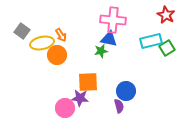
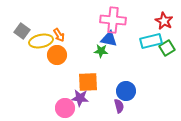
red star: moved 2 px left, 6 px down
orange arrow: moved 2 px left
yellow ellipse: moved 1 px left, 2 px up
green star: rotated 16 degrees clockwise
